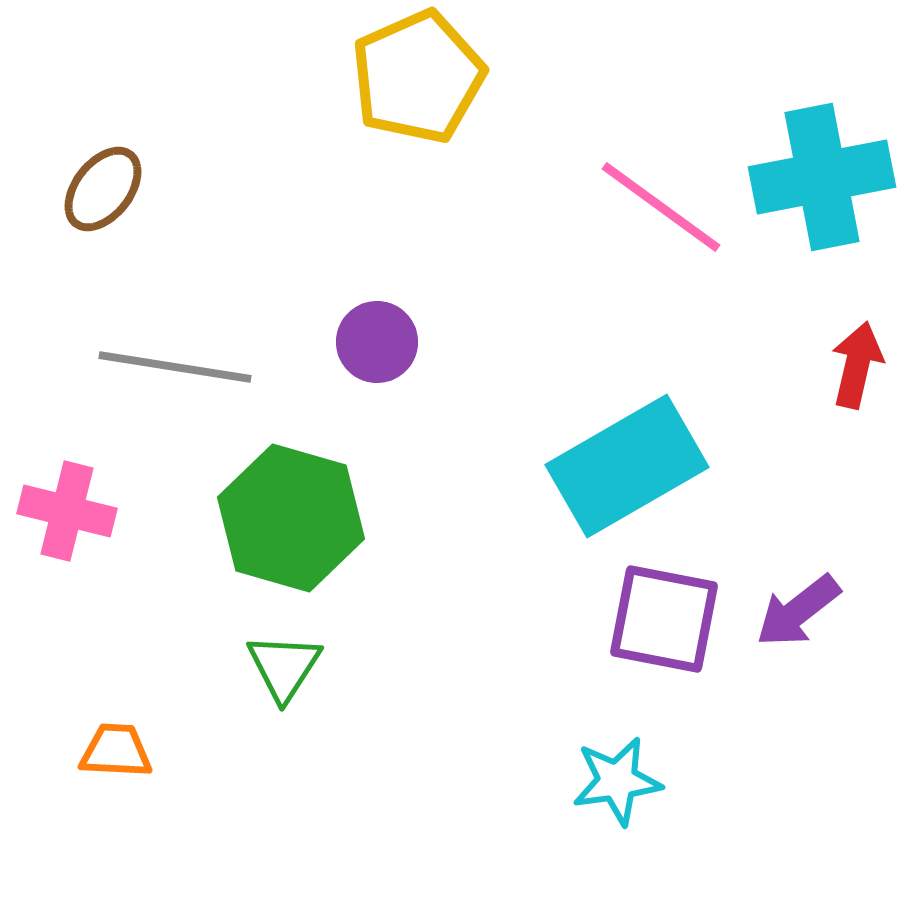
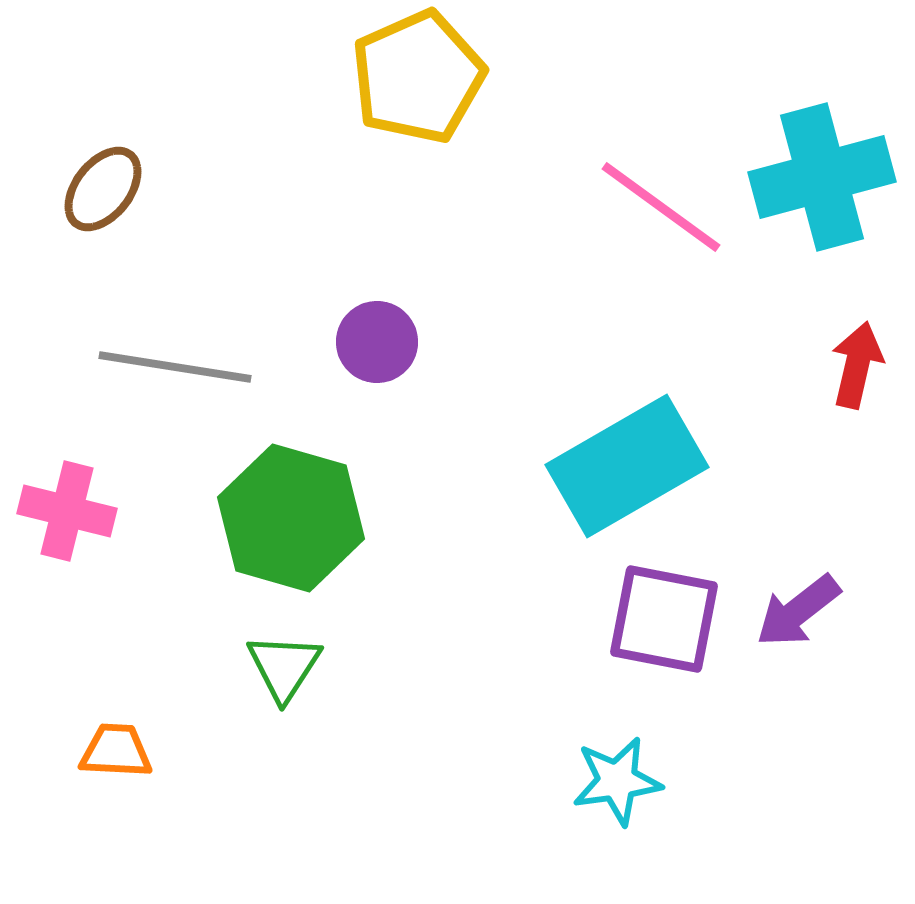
cyan cross: rotated 4 degrees counterclockwise
